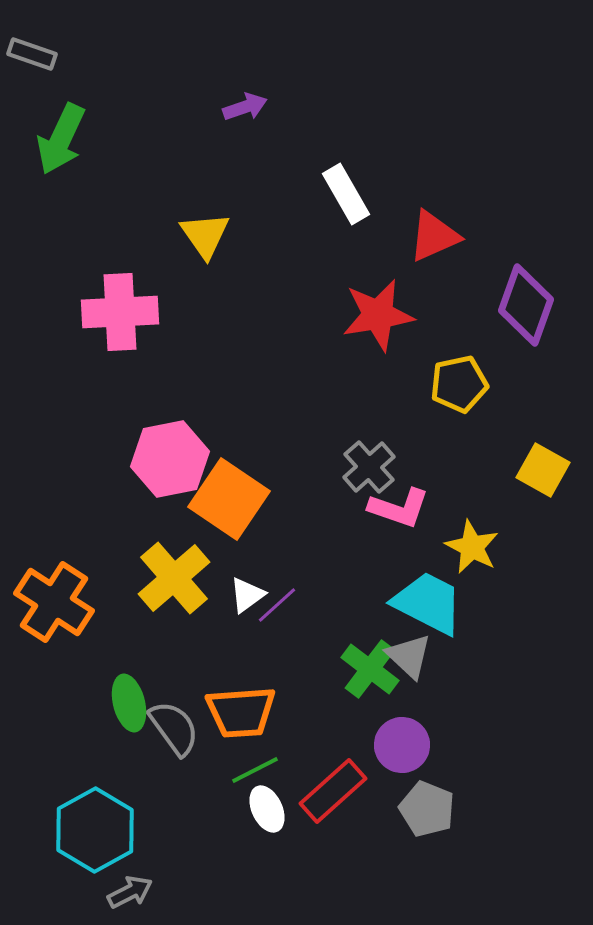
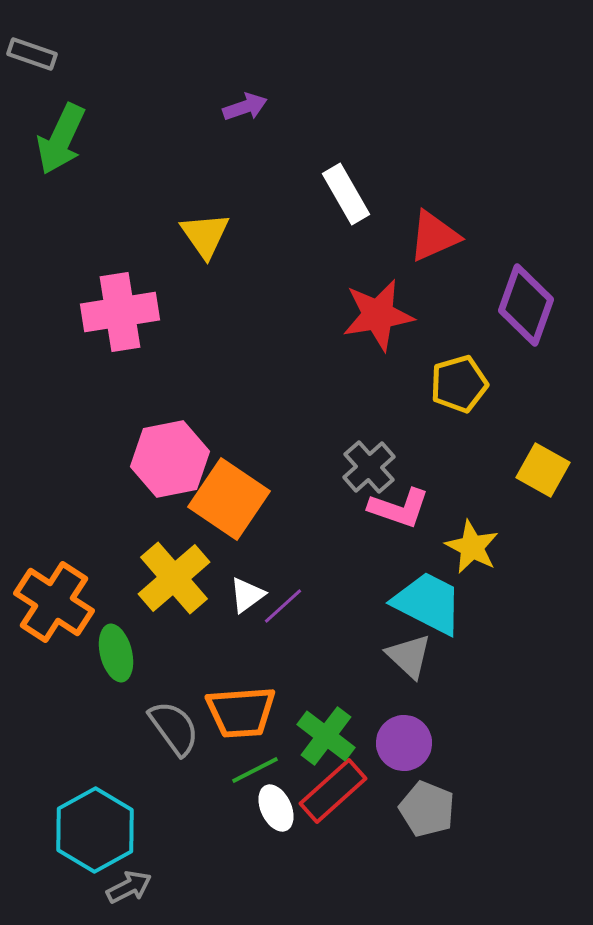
pink cross: rotated 6 degrees counterclockwise
yellow pentagon: rotated 4 degrees counterclockwise
purple line: moved 6 px right, 1 px down
green cross: moved 44 px left, 67 px down
green ellipse: moved 13 px left, 50 px up
purple circle: moved 2 px right, 2 px up
white ellipse: moved 9 px right, 1 px up
gray arrow: moved 1 px left, 5 px up
